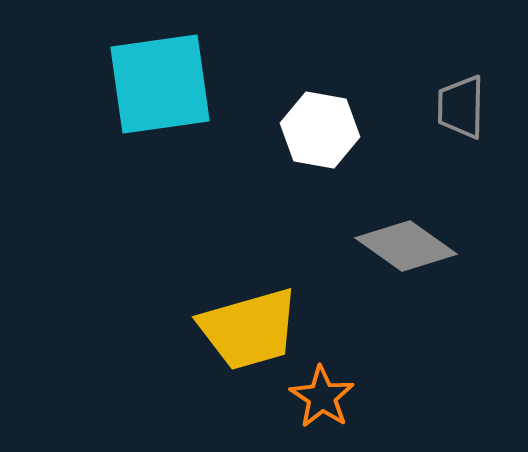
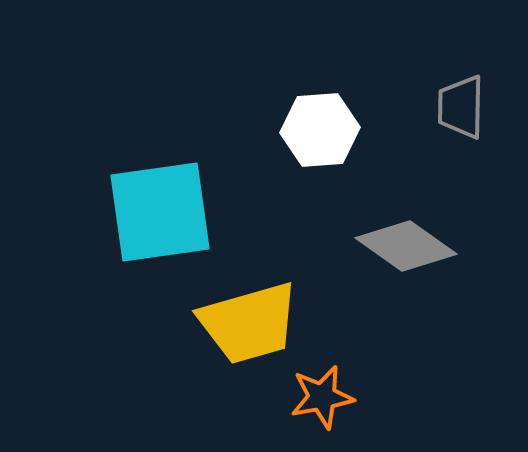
cyan square: moved 128 px down
white hexagon: rotated 14 degrees counterclockwise
yellow trapezoid: moved 6 px up
orange star: rotated 28 degrees clockwise
